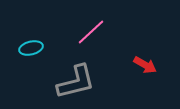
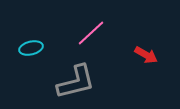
pink line: moved 1 px down
red arrow: moved 1 px right, 10 px up
